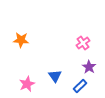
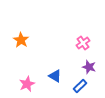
orange star: rotated 28 degrees clockwise
purple star: rotated 16 degrees counterclockwise
blue triangle: rotated 24 degrees counterclockwise
